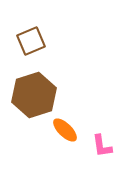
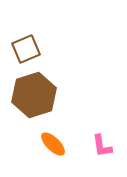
brown square: moved 5 px left, 8 px down
orange ellipse: moved 12 px left, 14 px down
